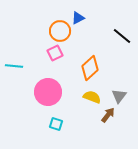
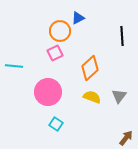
black line: rotated 48 degrees clockwise
brown arrow: moved 18 px right, 23 px down
cyan square: rotated 16 degrees clockwise
